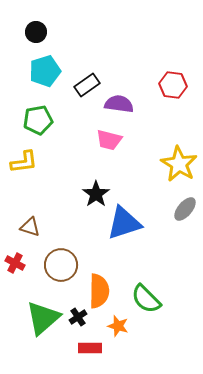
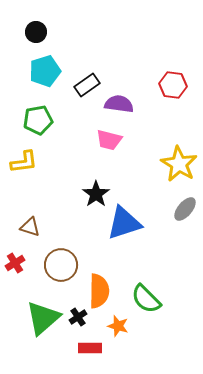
red cross: rotated 30 degrees clockwise
